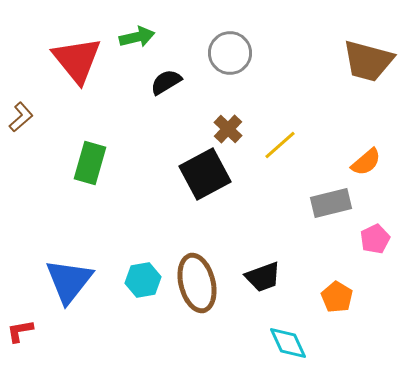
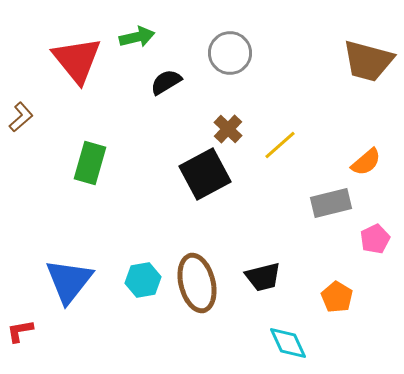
black trapezoid: rotated 6 degrees clockwise
